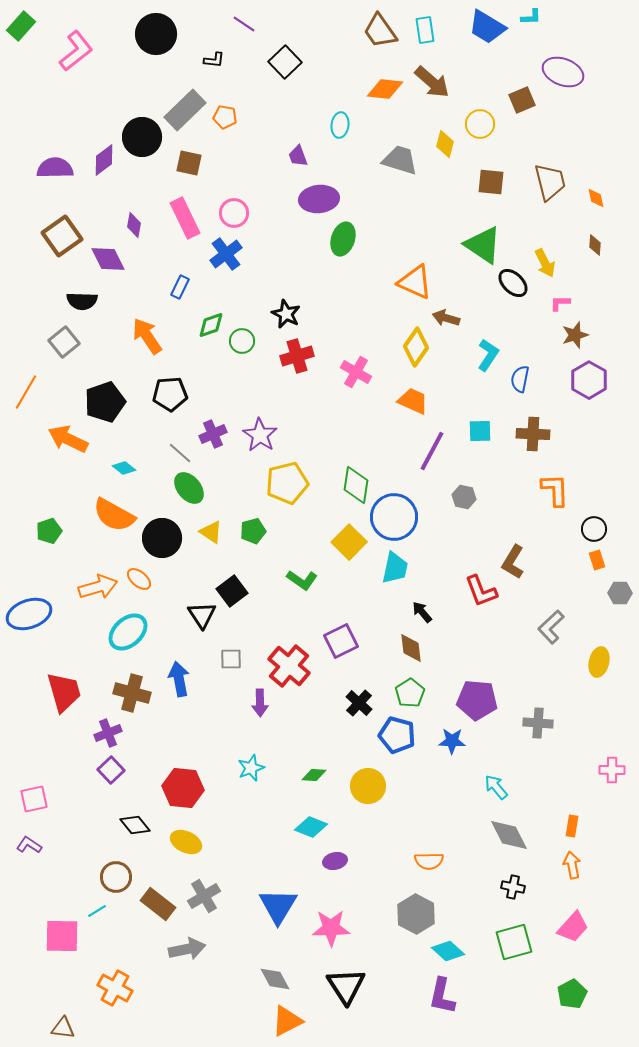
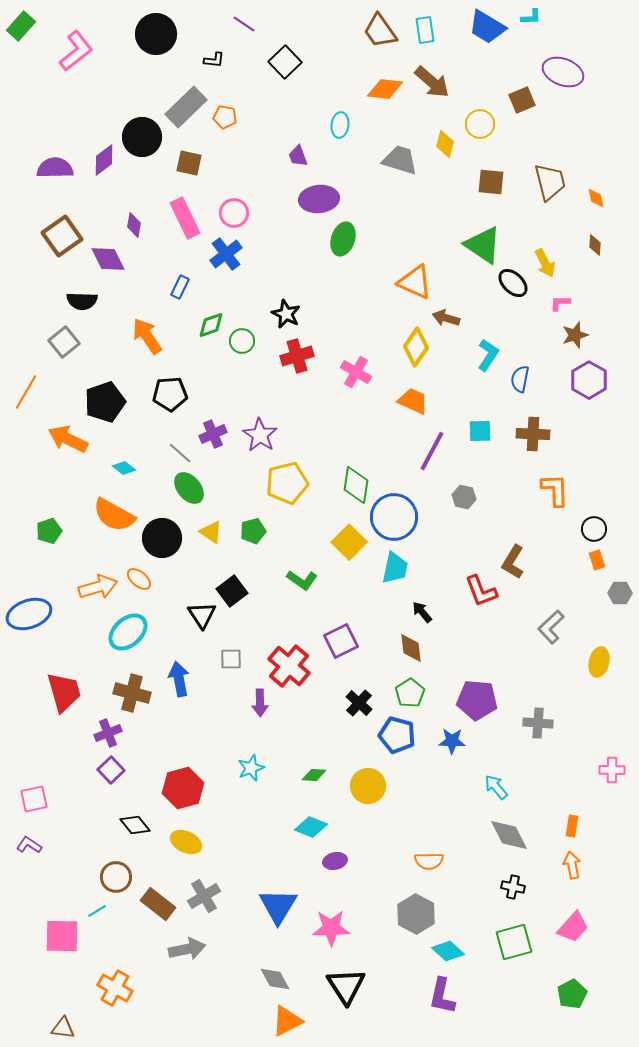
gray rectangle at (185, 110): moved 1 px right, 3 px up
red hexagon at (183, 788): rotated 21 degrees counterclockwise
